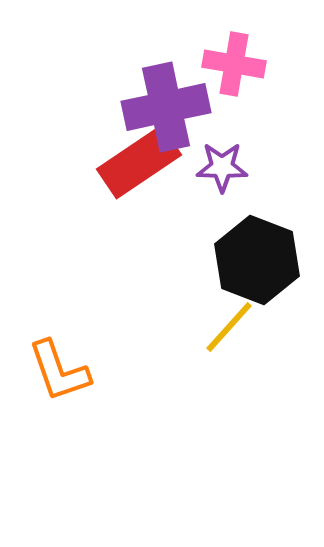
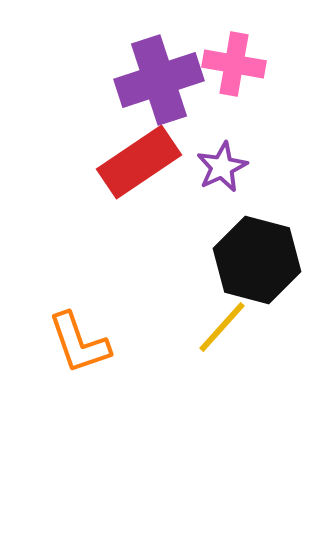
purple cross: moved 7 px left, 27 px up; rotated 6 degrees counterclockwise
purple star: rotated 27 degrees counterclockwise
black hexagon: rotated 6 degrees counterclockwise
yellow line: moved 7 px left
orange L-shape: moved 20 px right, 28 px up
